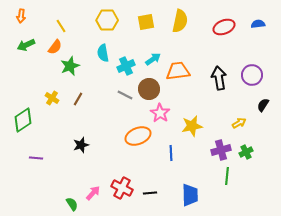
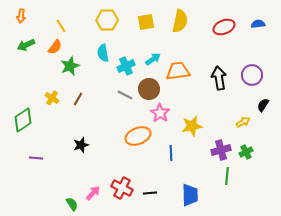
yellow arrow: moved 4 px right, 1 px up
